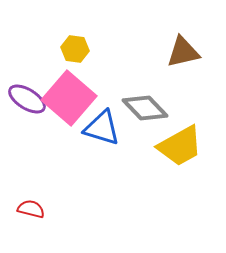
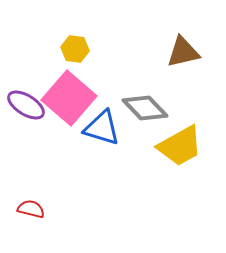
purple ellipse: moved 1 px left, 6 px down
